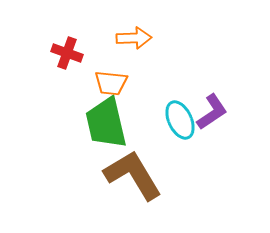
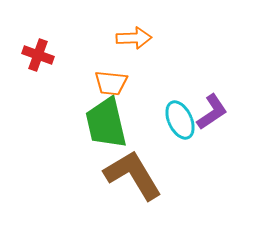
red cross: moved 29 px left, 2 px down
